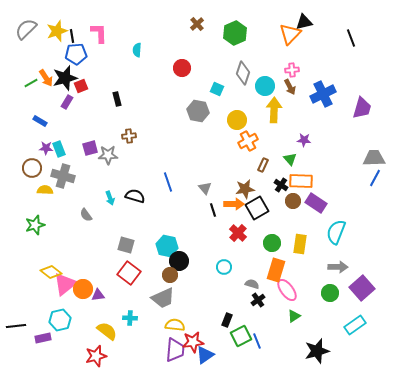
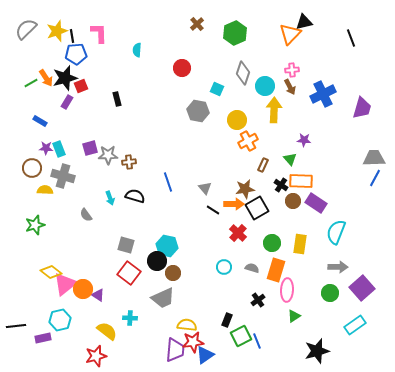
brown cross at (129, 136): moved 26 px down
black line at (213, 210): rotated 40 degrees counterclockwise
black circle at (179, 261): moved 22 px left
brown circle at (170, 275): moved 3 px right, 2 px up
gray semicircle at (252, 284): moved 16 px up
pink ellipse at (287, 290): rotated 40 degrees clockwise
purple triangle at (98, 295): rotated 40 degrees clockwise
yellow semicircle at (175, 325): moved 12 px right
